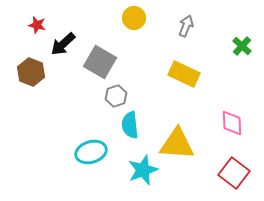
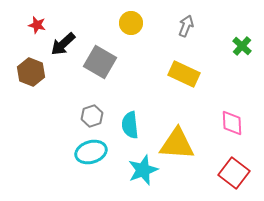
yellow circle: moved 3 px left, 5 px down
gray hexagon: moved 24 px left, 20 px down
